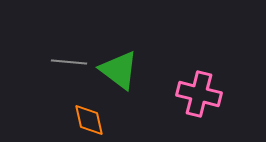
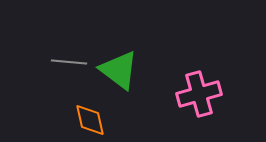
pink cross: rotated 30 degrees counterclockwise
orange diamond: moved 1 px right
